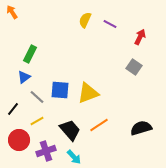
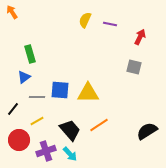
purple line: rotated 16 degrees counterclockwise
green rectangle: rotated 42 degrees counterclockwise
gray square: rotated 21 degrees counterclockwise
yellow triangle: rotated 20 degrees clockwise
gray line: rotated 42 degrees counterclockwise
black semicircle: moved 6 px right, 3 px down; rotated 15 degrees counterclockwise
cyan arrow: moved 4 px left, 3 px up
